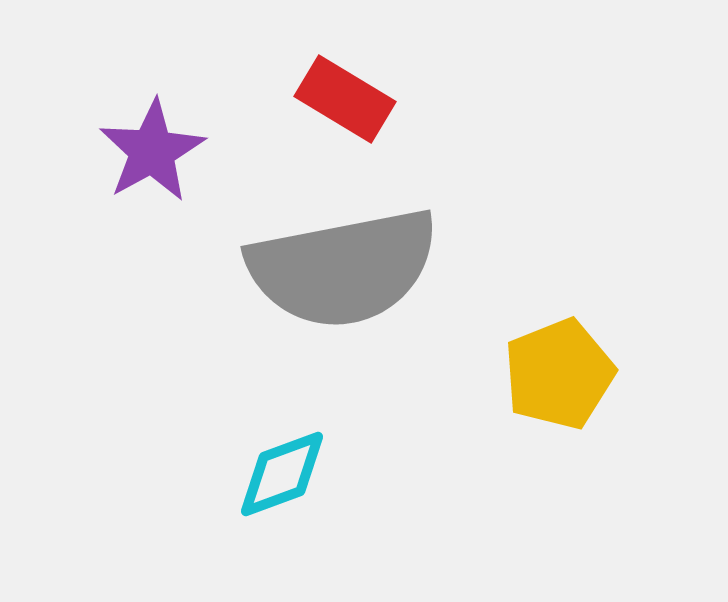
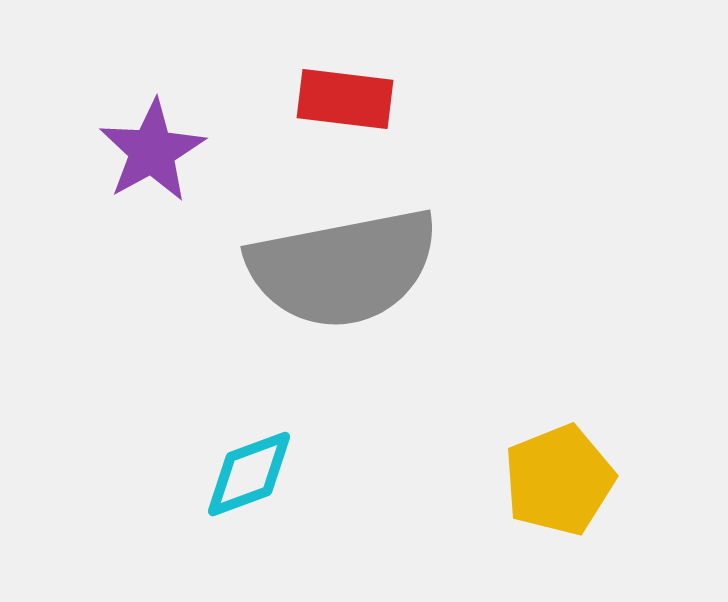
red rectangle: rotated 24 degrees counterclockwise
yellow pentagon: moved 106 px down
cyan diamond: moved 33 px left
